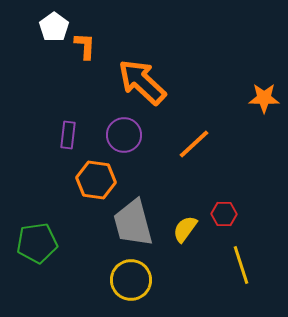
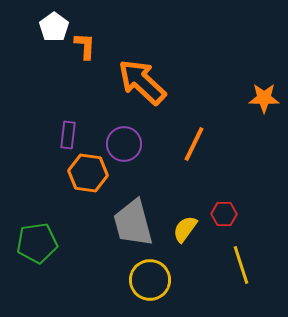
purple circle: moved 9 px down
orange line: rotated 21 degrees counterclockwise
orange hexagon: moved 8 px left, 7 px up
yellow circle: moved 19 px right
